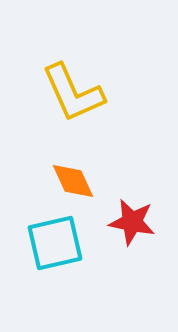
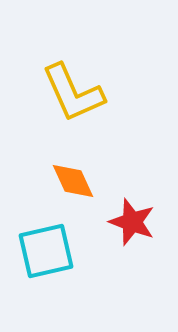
red star: rotated 9 degrees clockwise
cyan square: moved 9 px left, 8 px down
